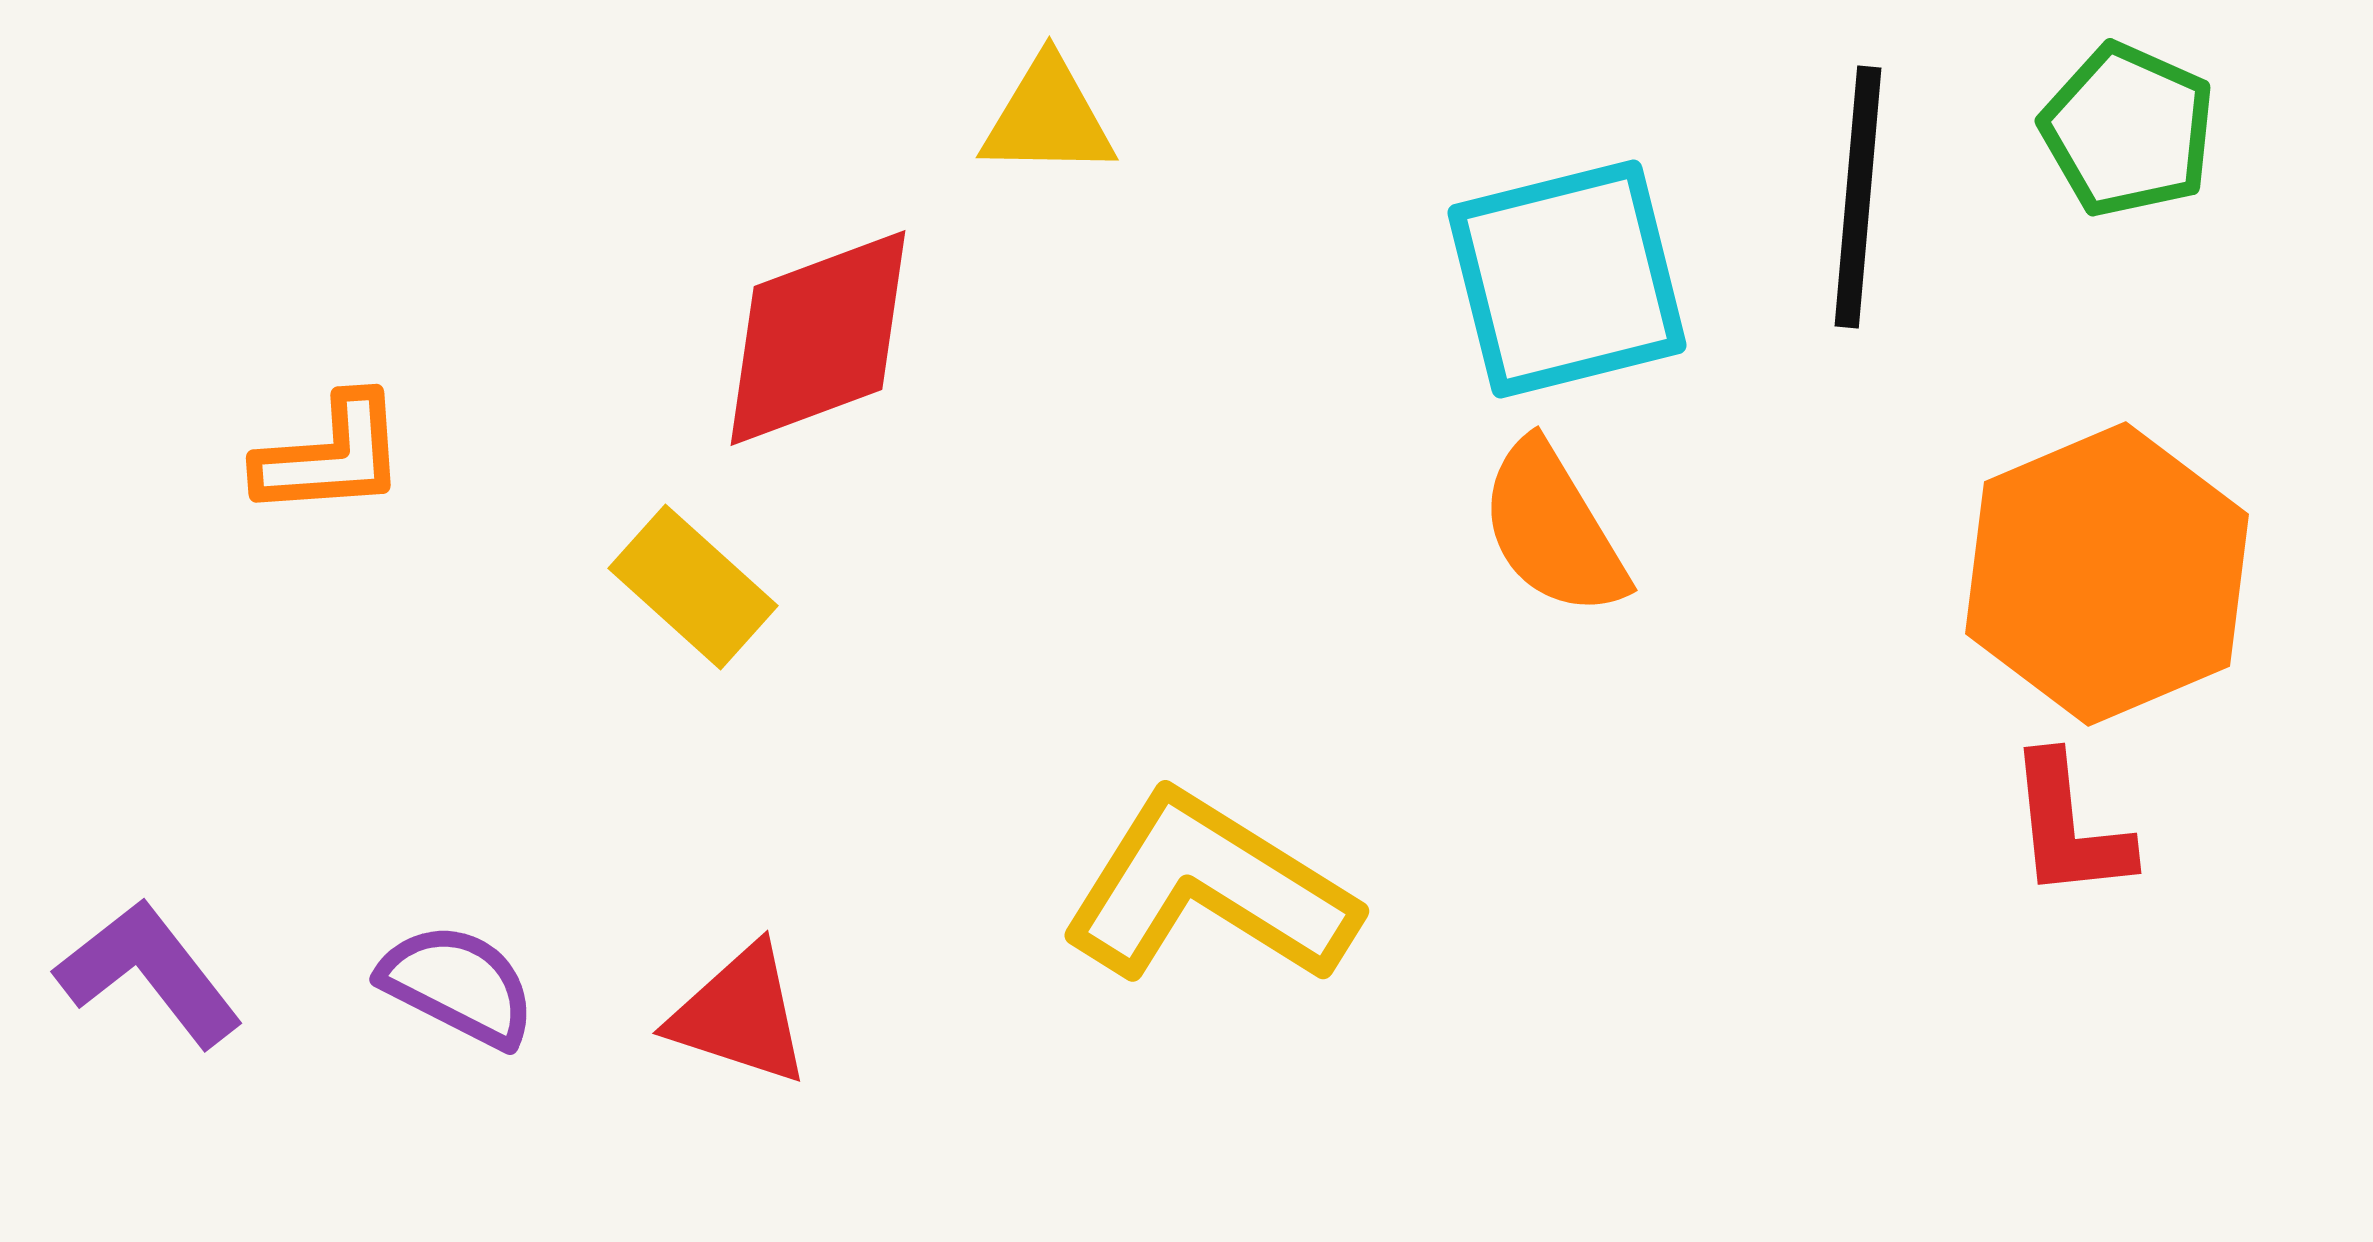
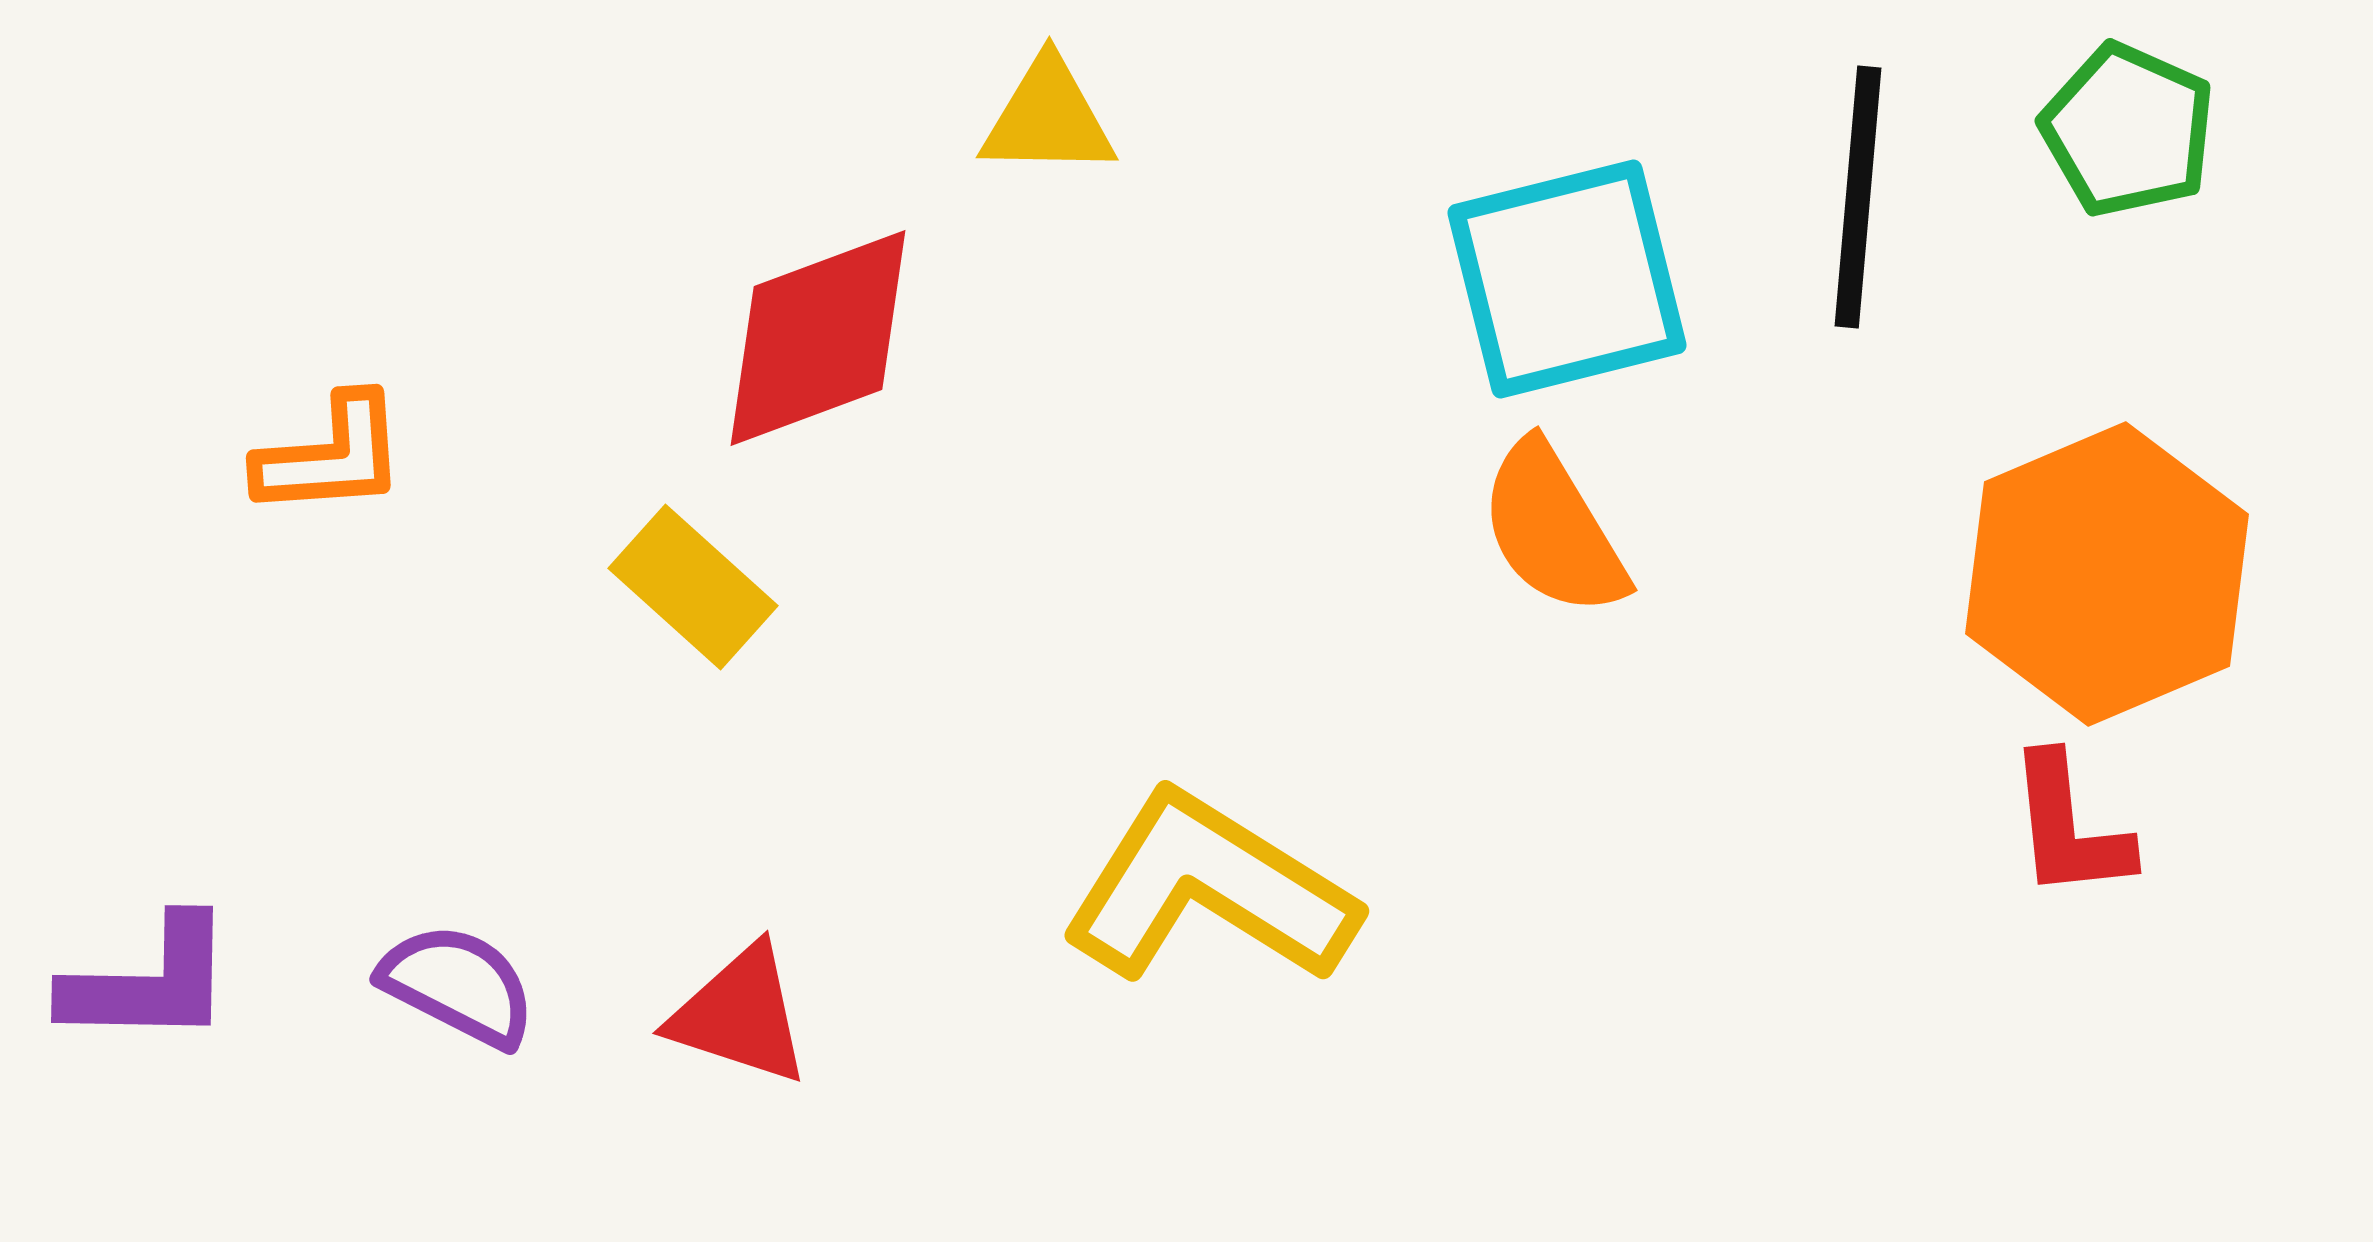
purple L-shape: moved 9 px down; rotated 129 degrees clockwise
